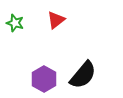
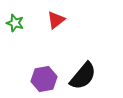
black semicircle: moved 1 px down
purple hexagon: rotated 20 degrees clockwise
